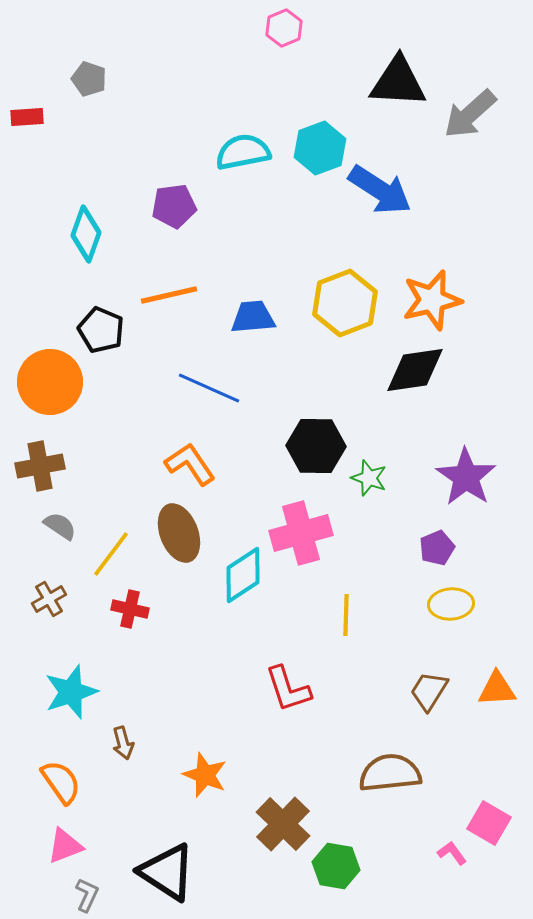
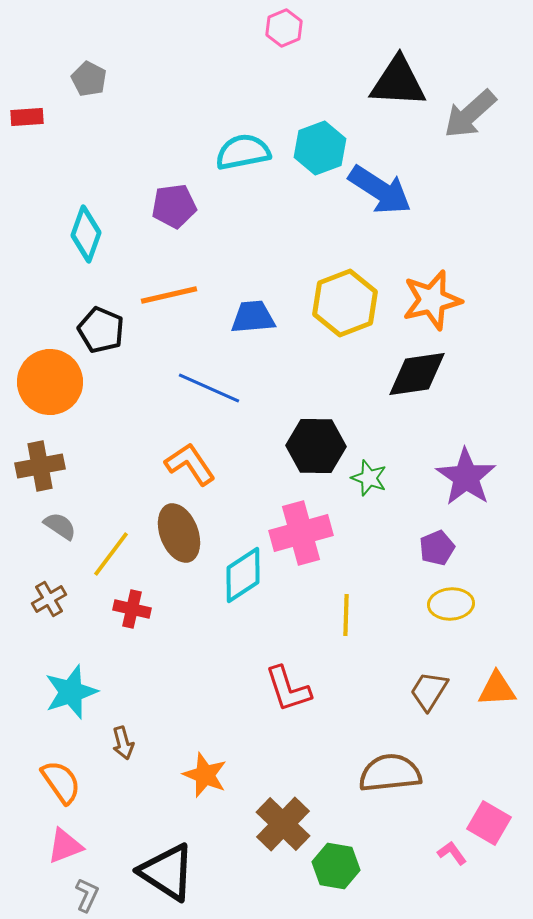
gray pentagon at (89, 79): rotated 8 degrees clockwise
black diamond at (415, 370): moved 2 px right, 4 px down
red cross at (130, 609): moved 2 px right
